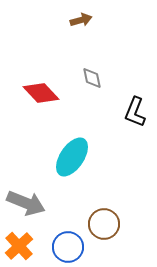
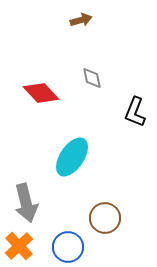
gray arrow: rotated 54 degrees clockwise
brown circle: moved 1 px right, 6 px up
